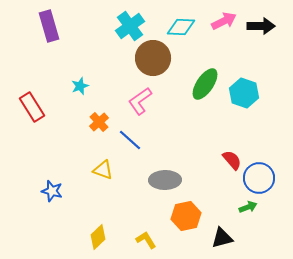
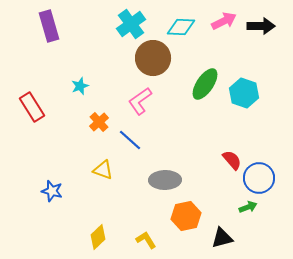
cyan cross: moved 1 px right, 2 px up
